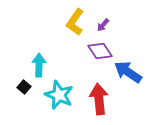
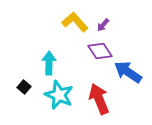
yellow L-shape: rotated 104 degrees clockwise
cyan arrow: moved 10 px right, 2 px up
red arrow: rotated 16 degrees counterclockwise
